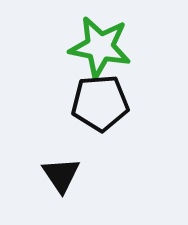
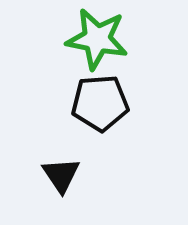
green star: moved 3 px left, 8 px up
